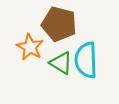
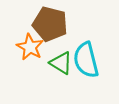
brown pentagon: moved 9 px left
cyan semicircle: rotated 12 degrees counterclockwise
